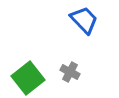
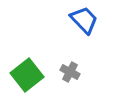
green square: moved 1 px left, 3 px up
